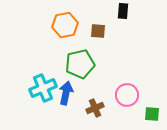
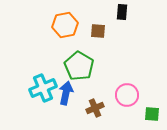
black rectangle: moved 1 px left, 1 px down
green pentagon: moved 1 px left, 2 px down; rotated 28 degrees counterclockwise
